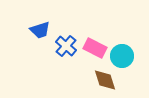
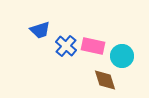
pink rectangle: moved 2 px left, 2 px up; rotated 15 degrees counterclockwise
